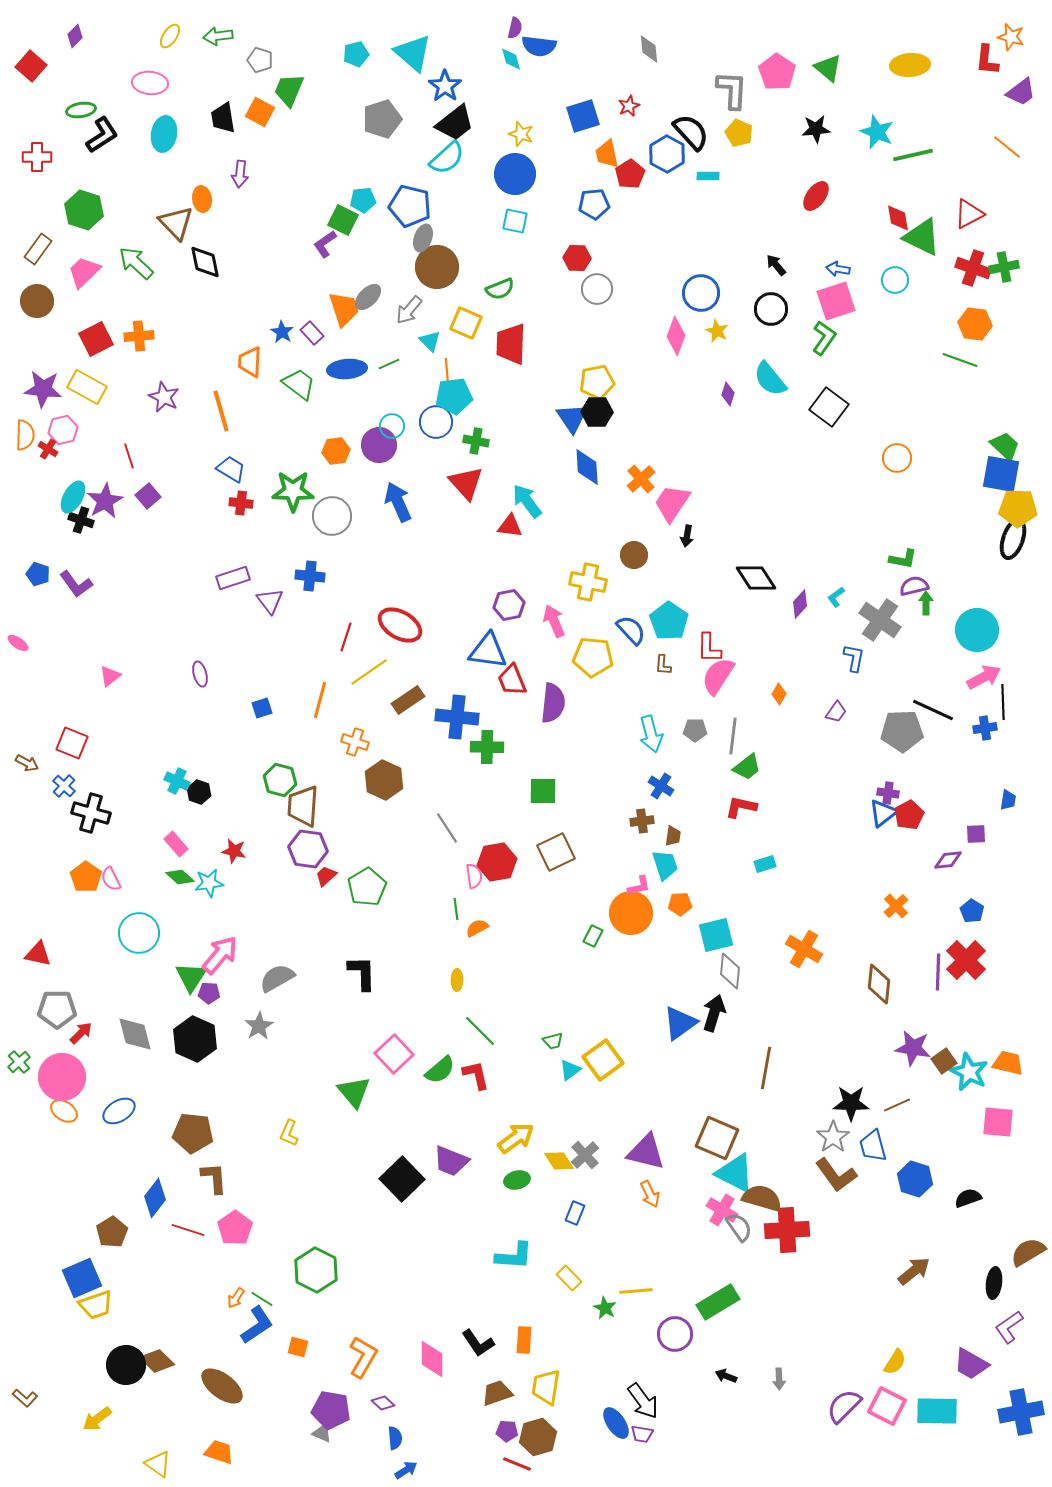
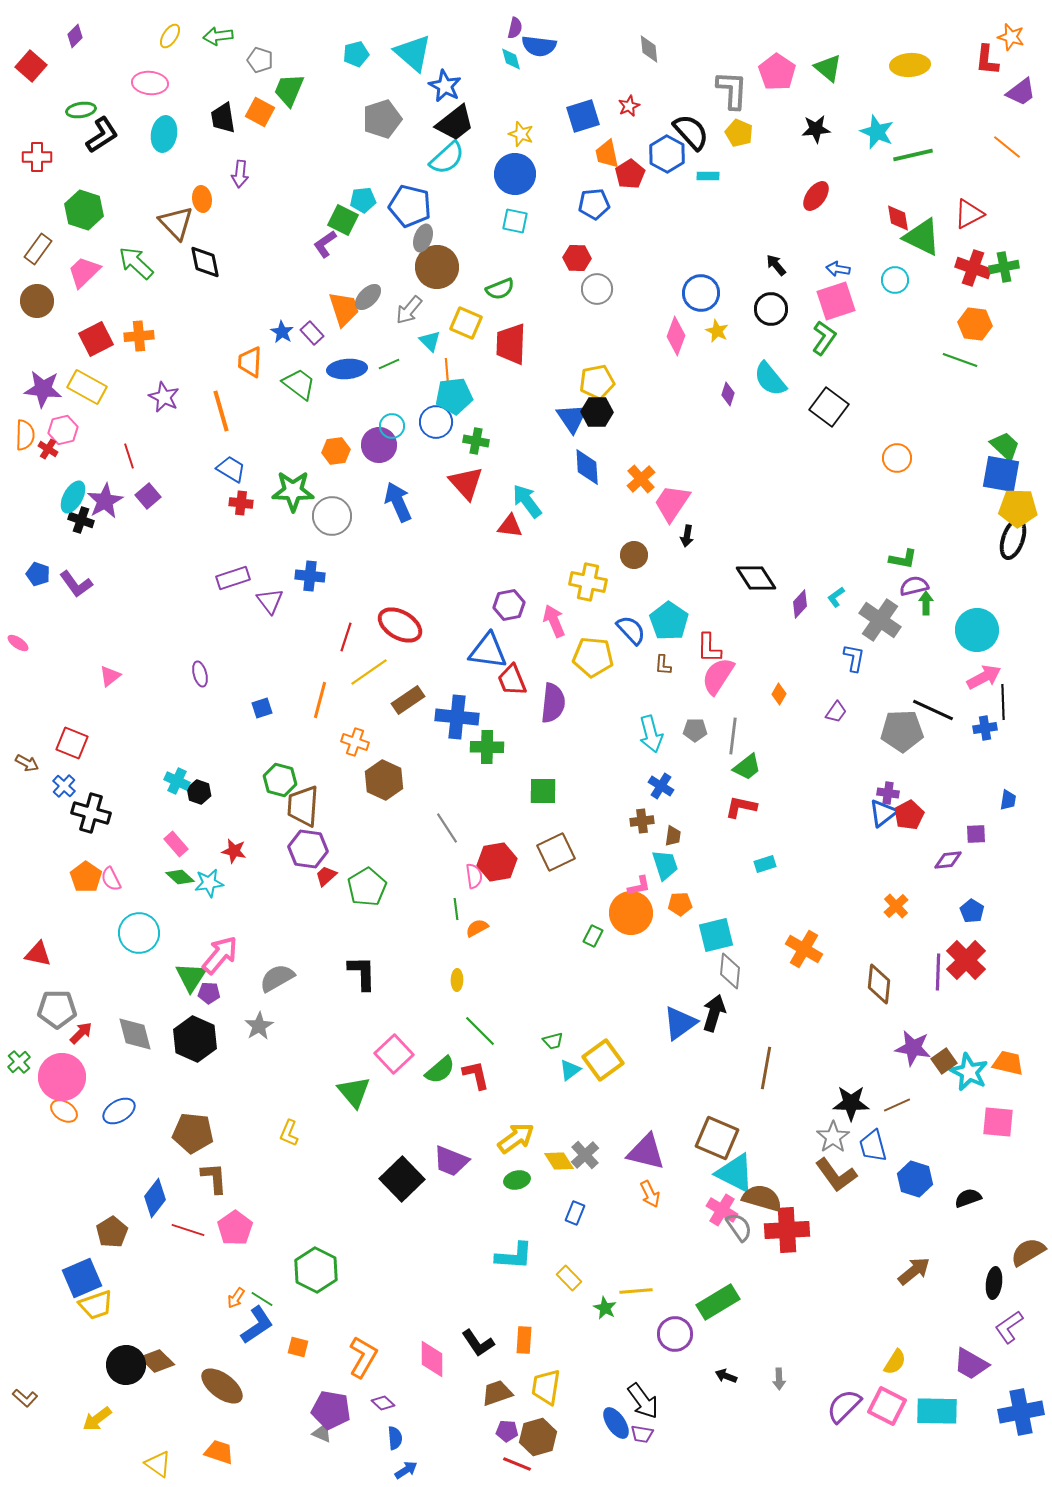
blue star at (445, 86): rotated 8 degrees counterclockwise
